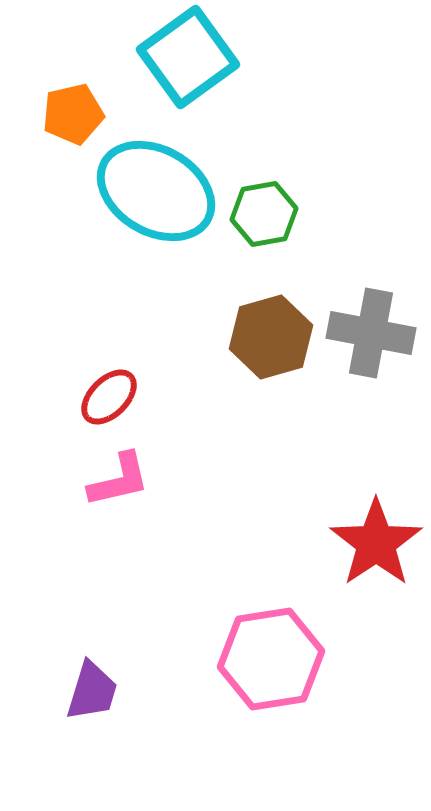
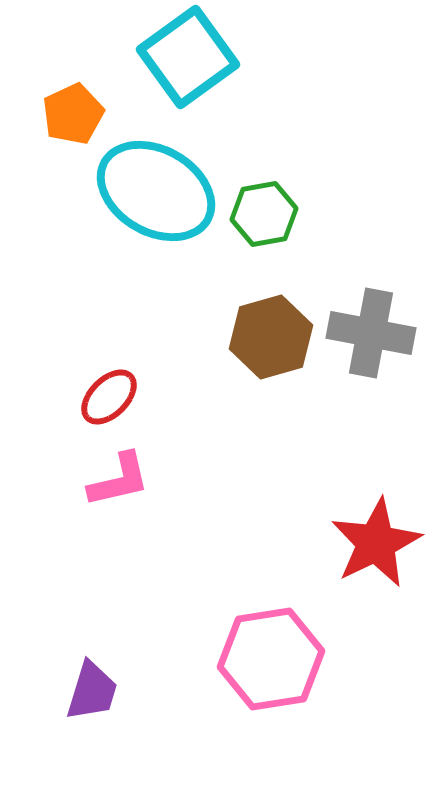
orange pentagon: rotated 12 degrees counterclockwise
red star: rotated 8 degrees clockwise
